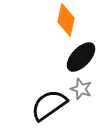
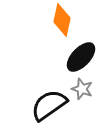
orange diamond: moved 4 px left
gray star: moved 1 px right
